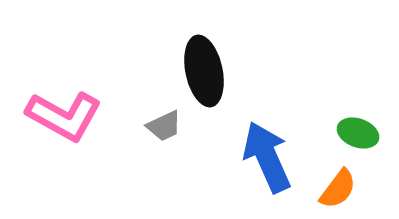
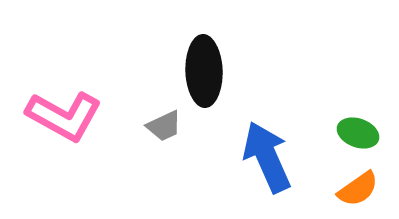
black ellipse: rotated 10 degrees clockwise
orange semicircle: moved 20 px right; rotated 18 degrees clockwise
